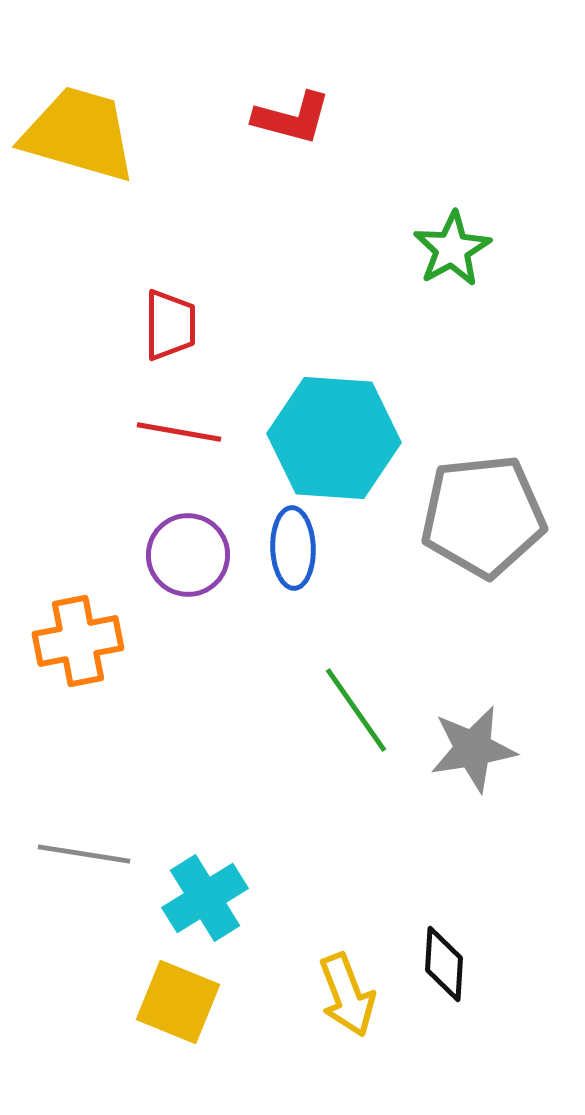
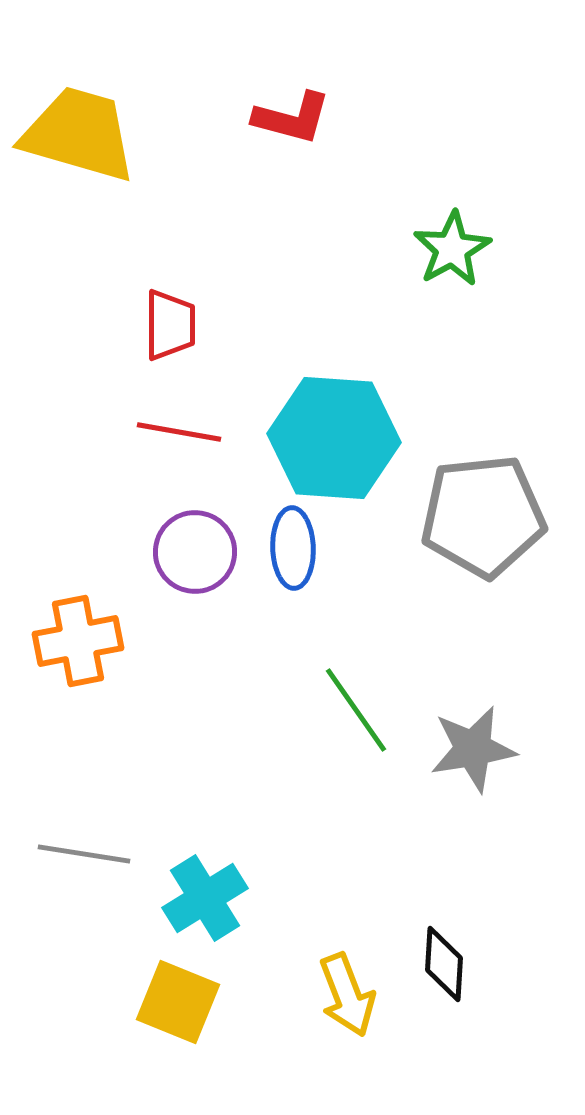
purple circle: moved 7 px right, 3 px up
